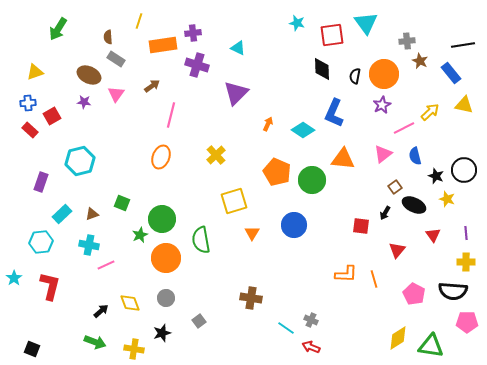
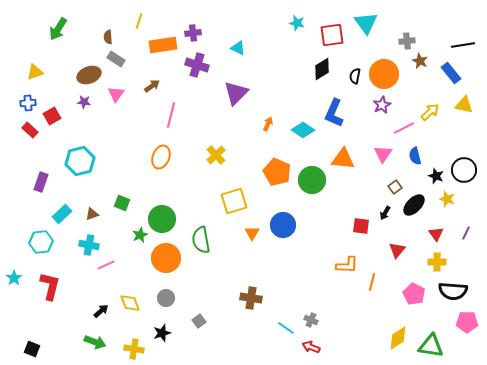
black diamond at (322, 69): rotated 60 degrees clockwise
brown ellipse at (89, 75): rotated 45 degrees counterclockwise
pink triangle at (383, 154): rotated 18 degrees counterclockwise
black ellipse at (414, 205): rotated 70 degrees counterclockwise
blue circle at (294, 225): moved 11 px left
purple line at (466, 233): rotated 32 degrees clockwise
red triangle at (433, 235): moved 3 px right, 1 px up
yellow cross at (466, 262): moved 29 px left
orange L-shape at (346, 274): moved 1 px right, 9 px up
orange line at (374, 279): moved 2 px left, 3 px down; rotated 30 degrees clockwise
